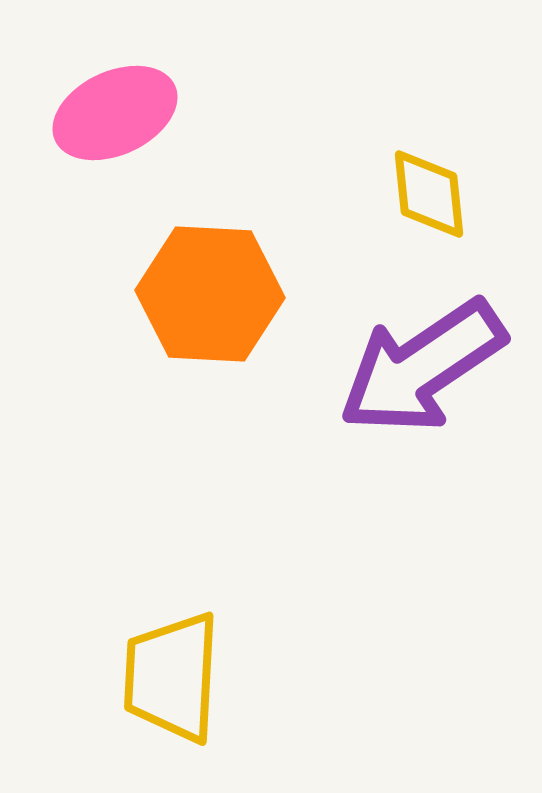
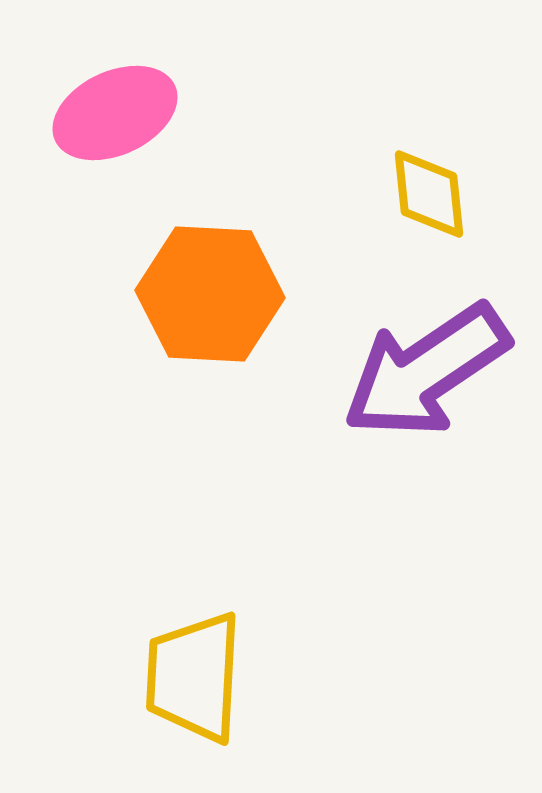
purple arrow: moved 4 px right, 4 px down
yellow trapezoid: moved 22 px right
